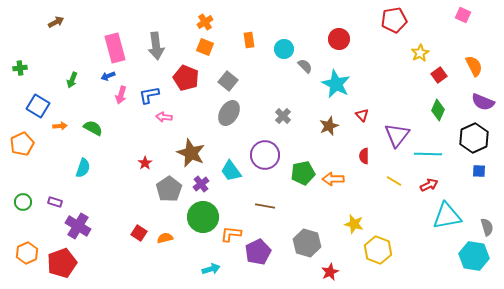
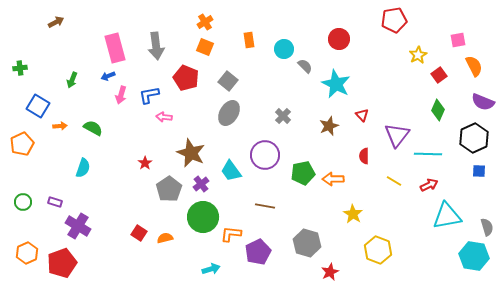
pink square at (463, 15): moved 5 px left, 25 px down; rotated 35 degrees counterclockwise
yellow star at (420, 53): moved 2 px left, 2 px down
yellow star at (354, 224): moved 1 px left, 10 px up; rotated 18 degrees clockwise
